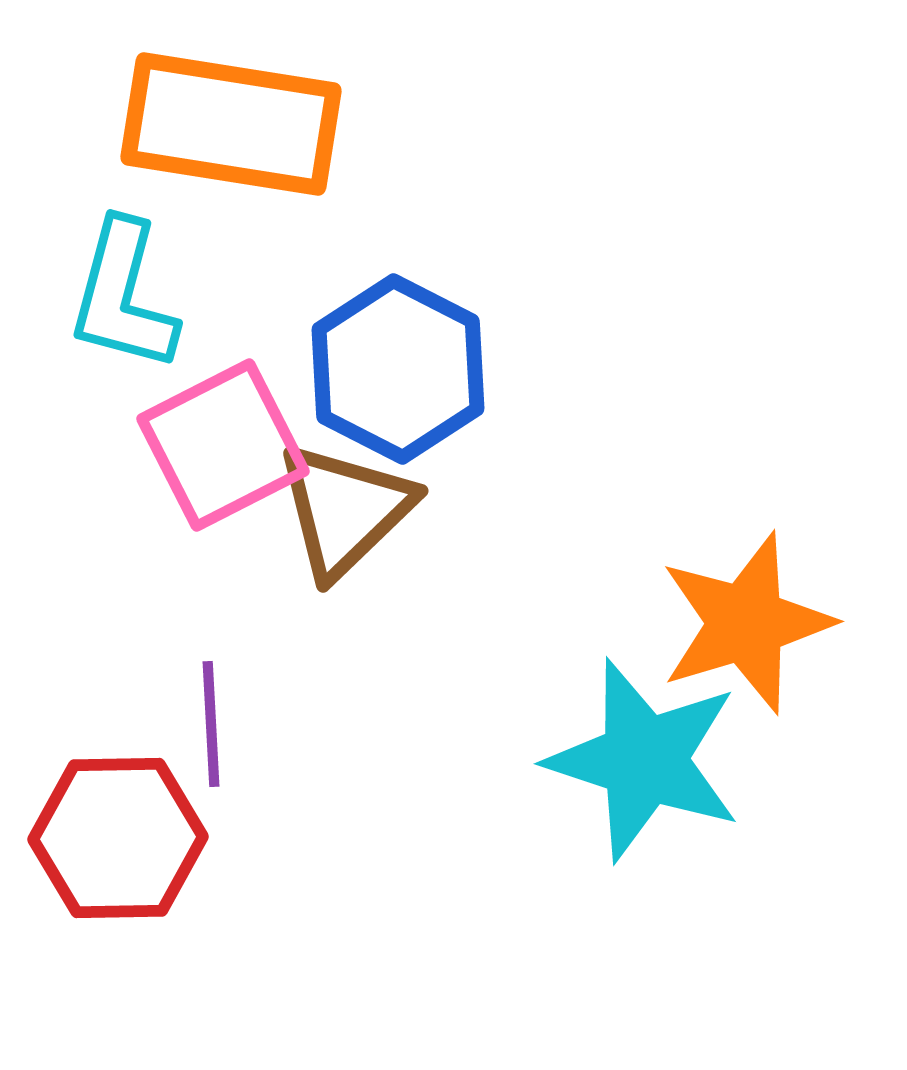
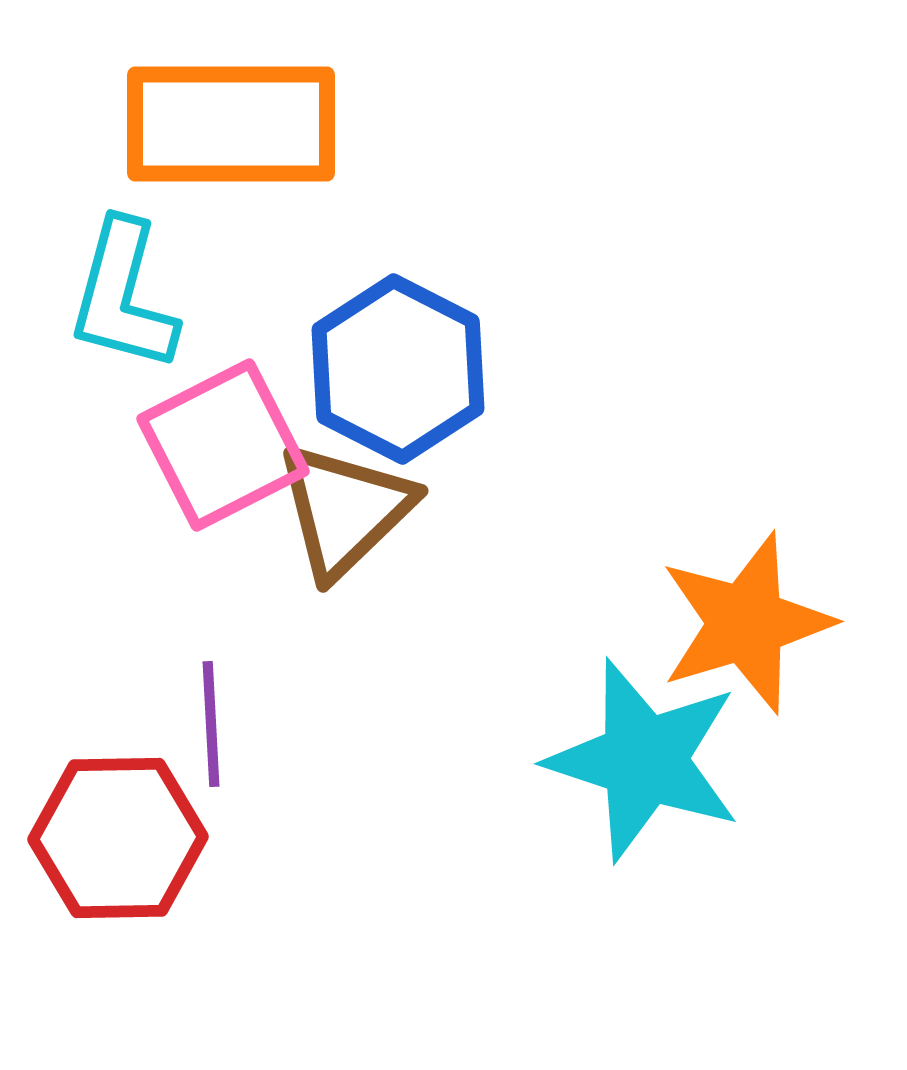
orange rectangle: rotated 9 degrees counterclockwise
